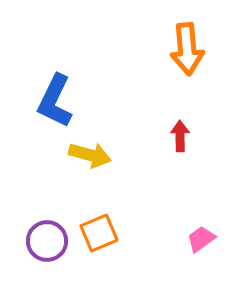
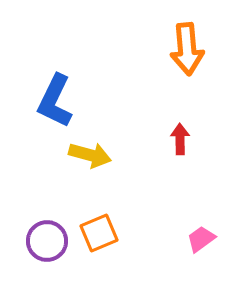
red arrow: moved 3 px down
